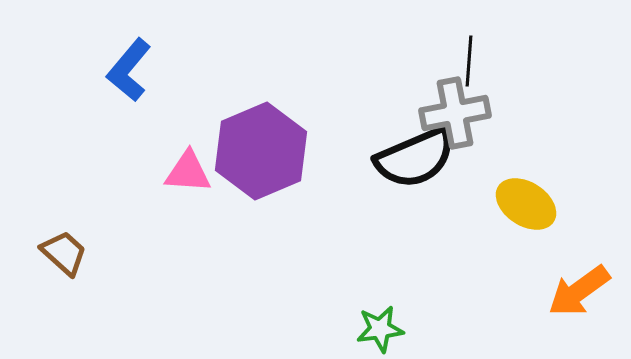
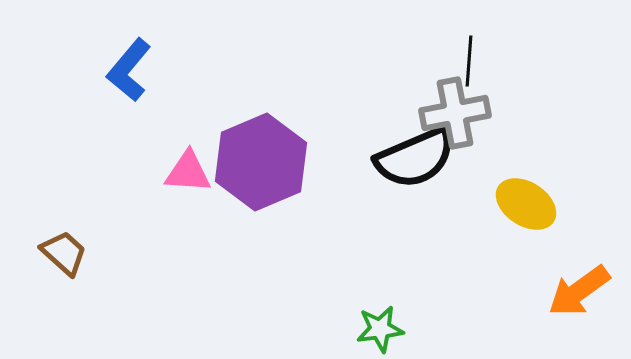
purple hexagon: moved 11 px down
